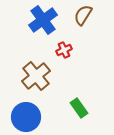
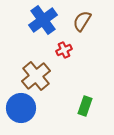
brown semicircle: moved 1 px left, 6 px down
green rectangle: moved 6 px right, 2 px up; rotated 54 degrees clockwise
blue circle: moved 5 px left, 9 px up
